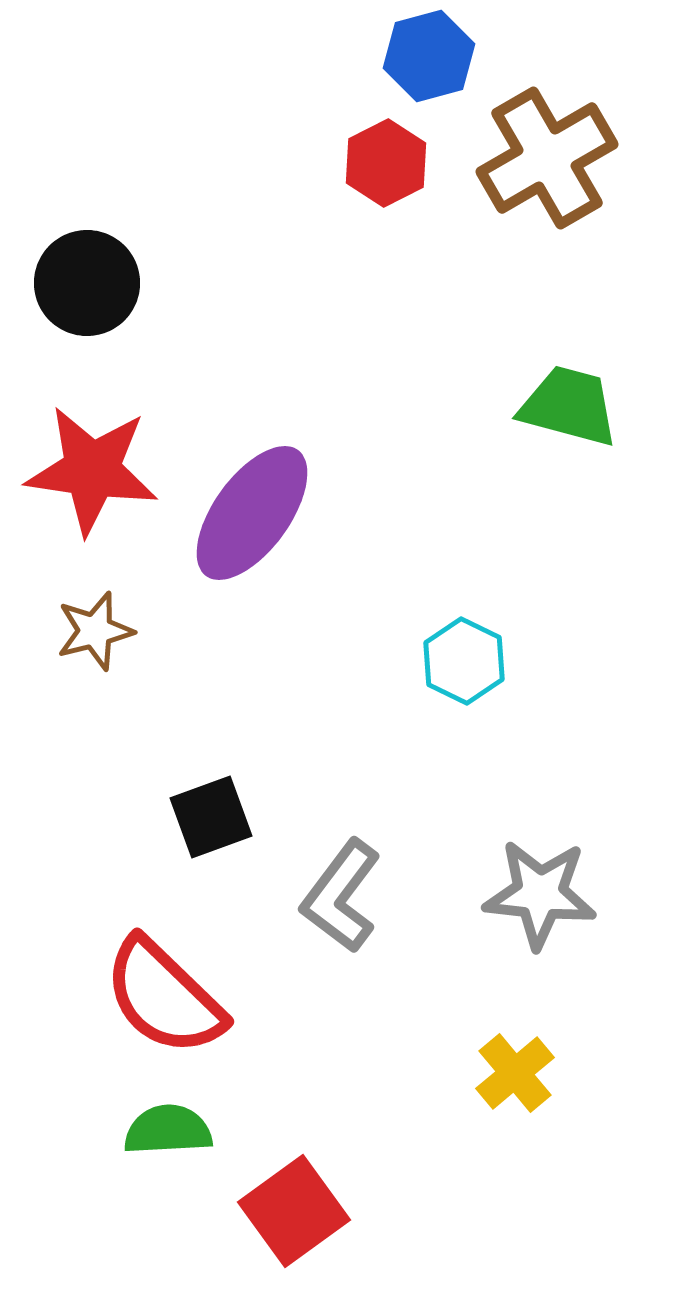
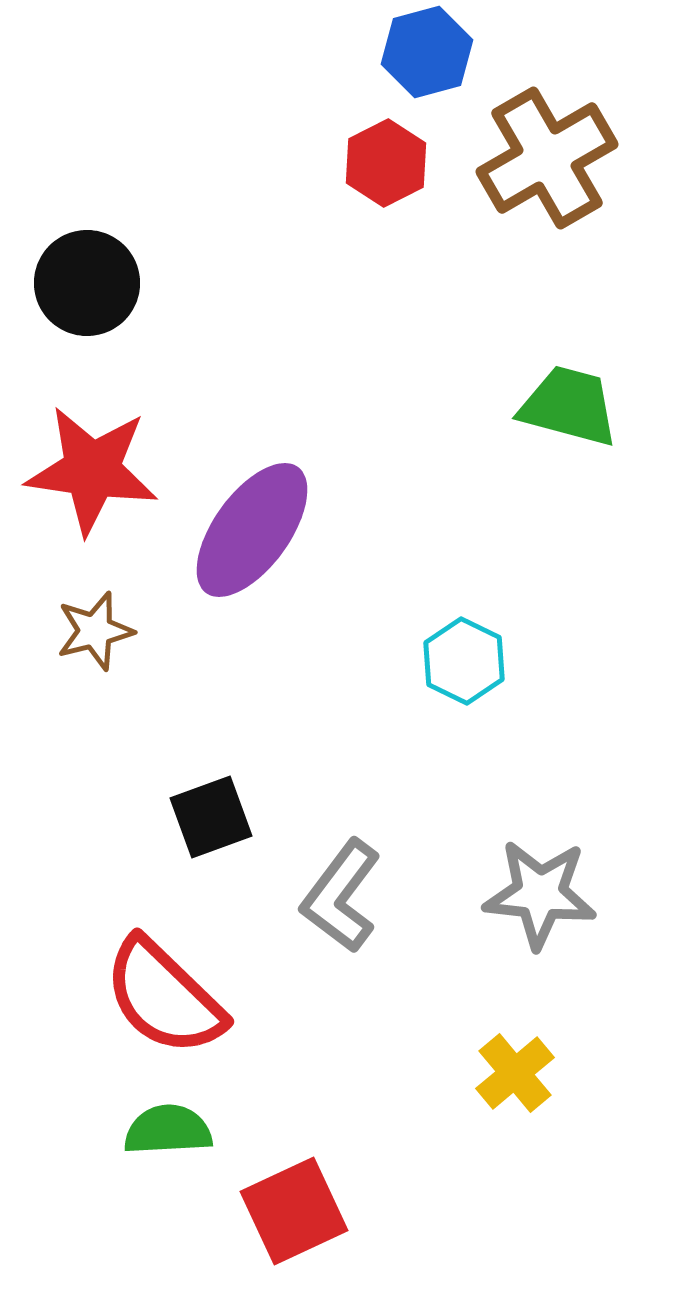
blue hexagon: moved 2 px left, 4 px up
purple ellipse: moved 17 px down
red square: rotated 11 degrees clockwise
